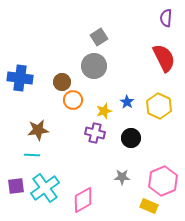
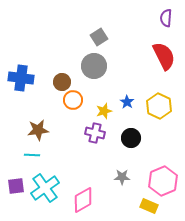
red semicircle: moved 2 px up
blue cross: moved 1 px right
